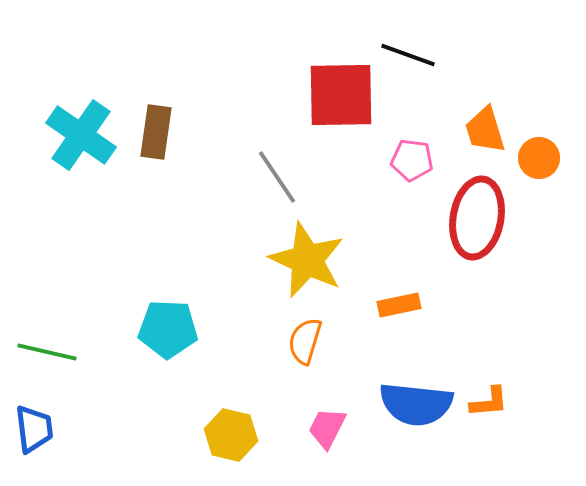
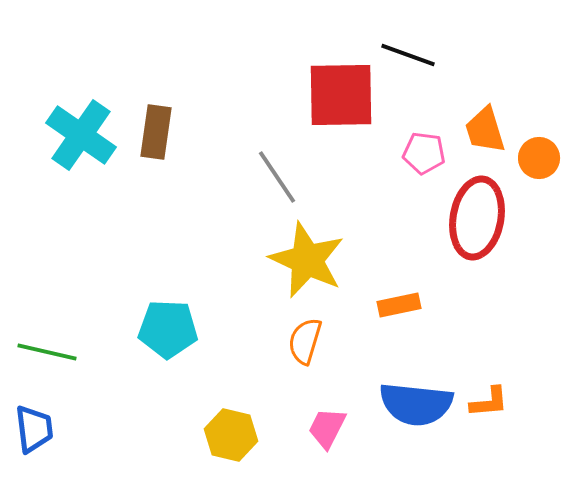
pink pentagon: moved 12 px right, 7 px up
